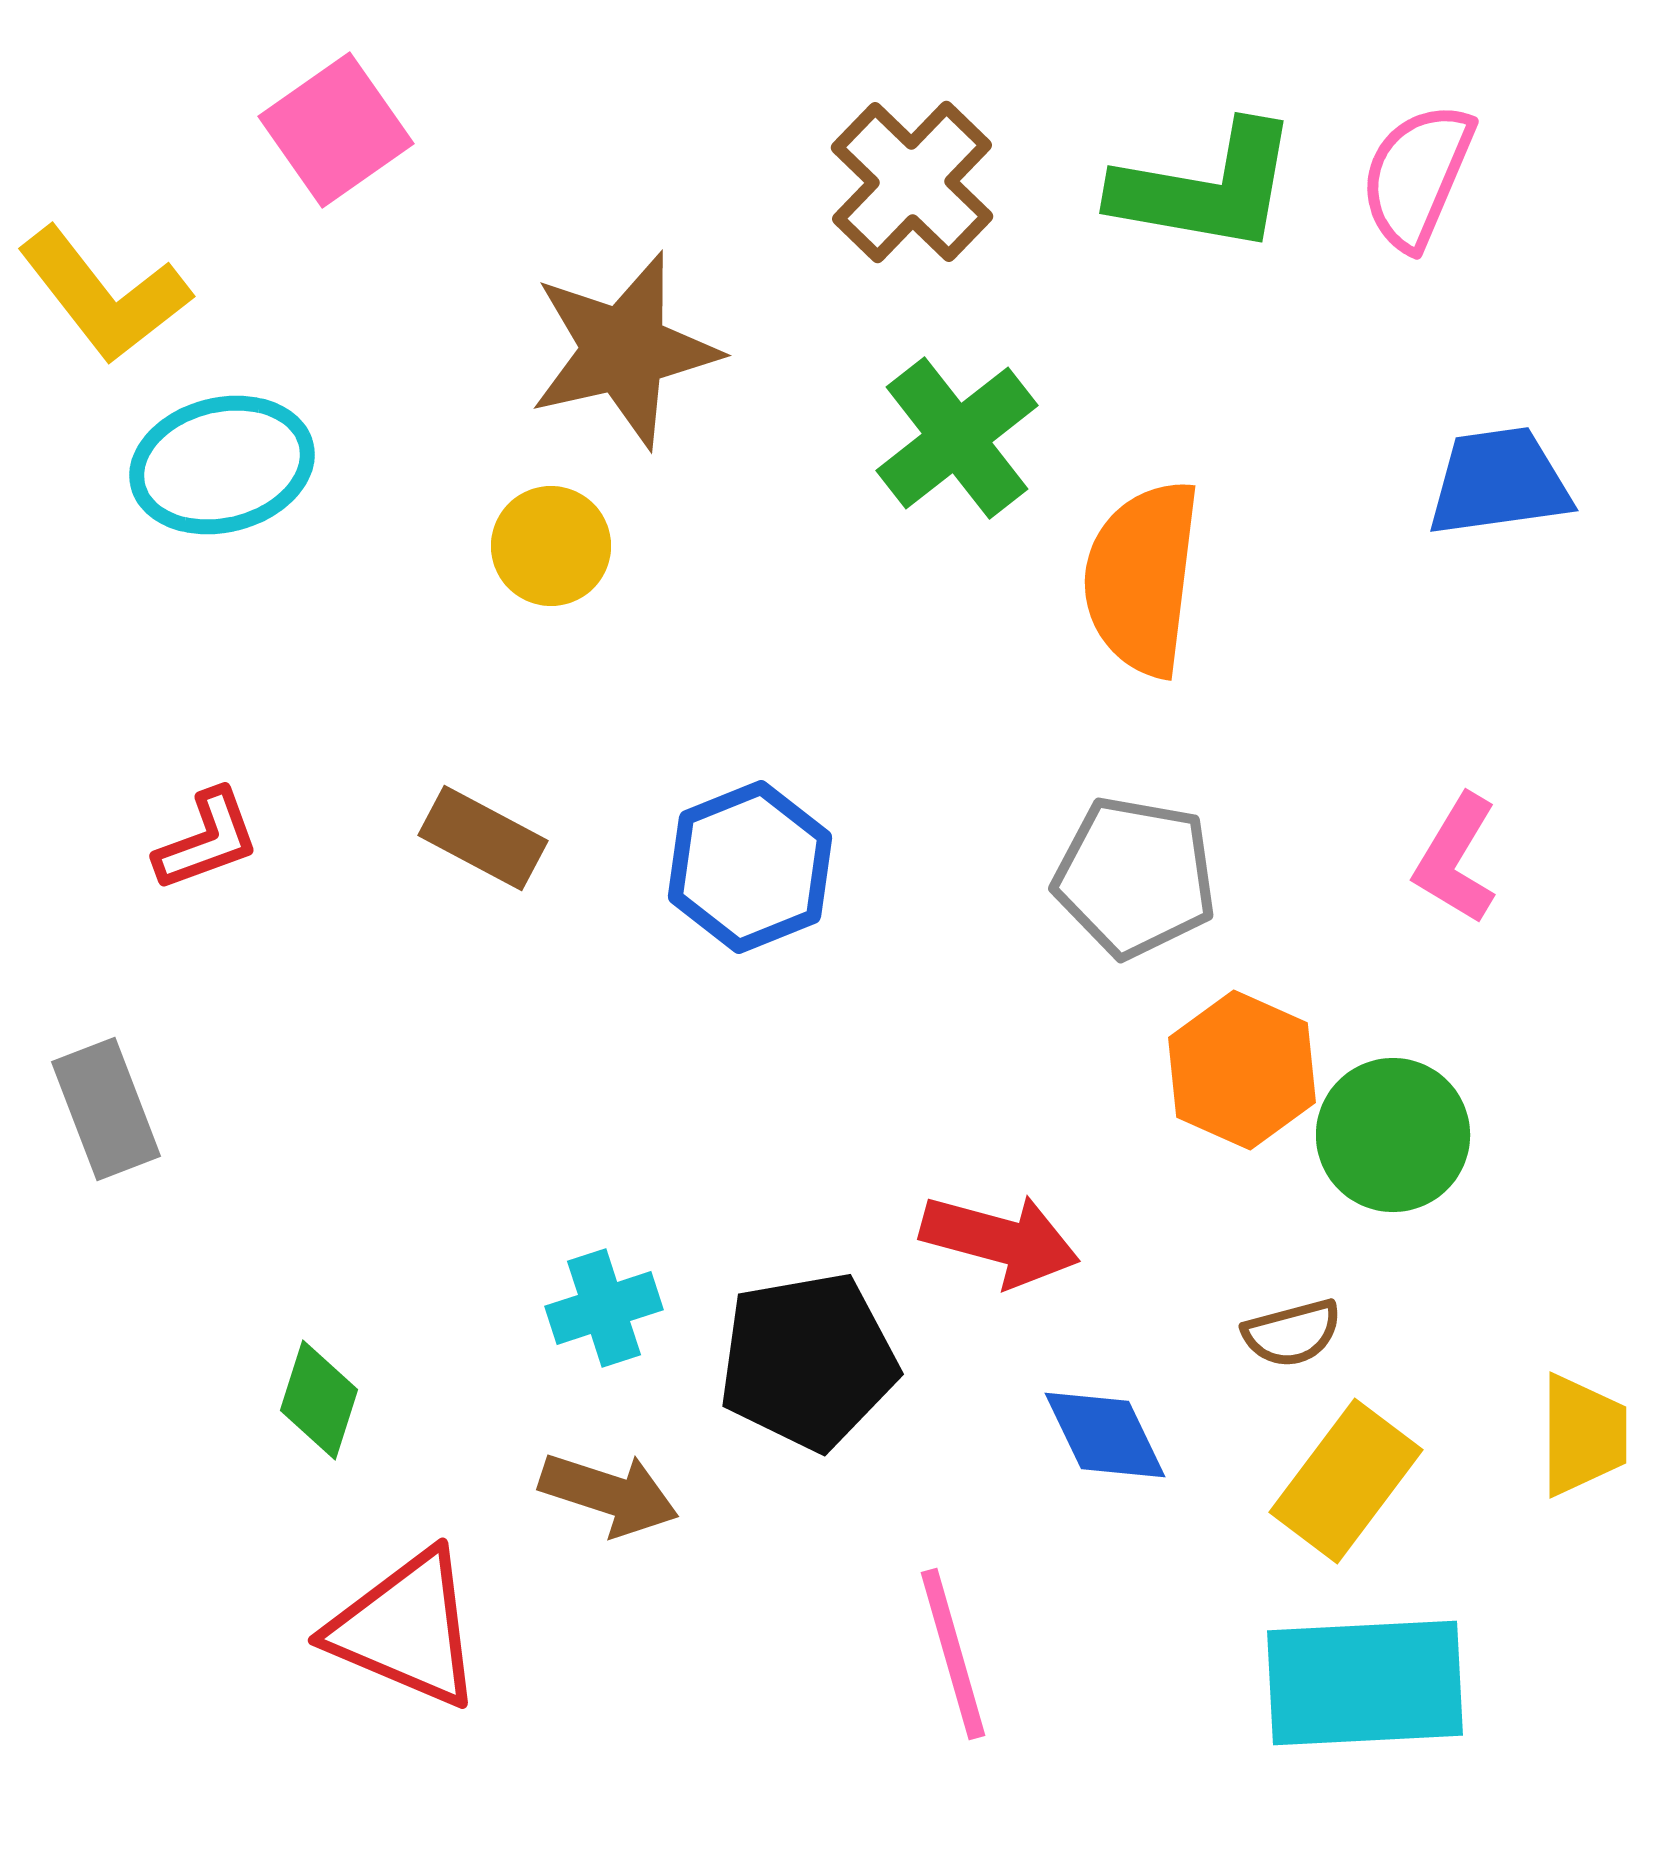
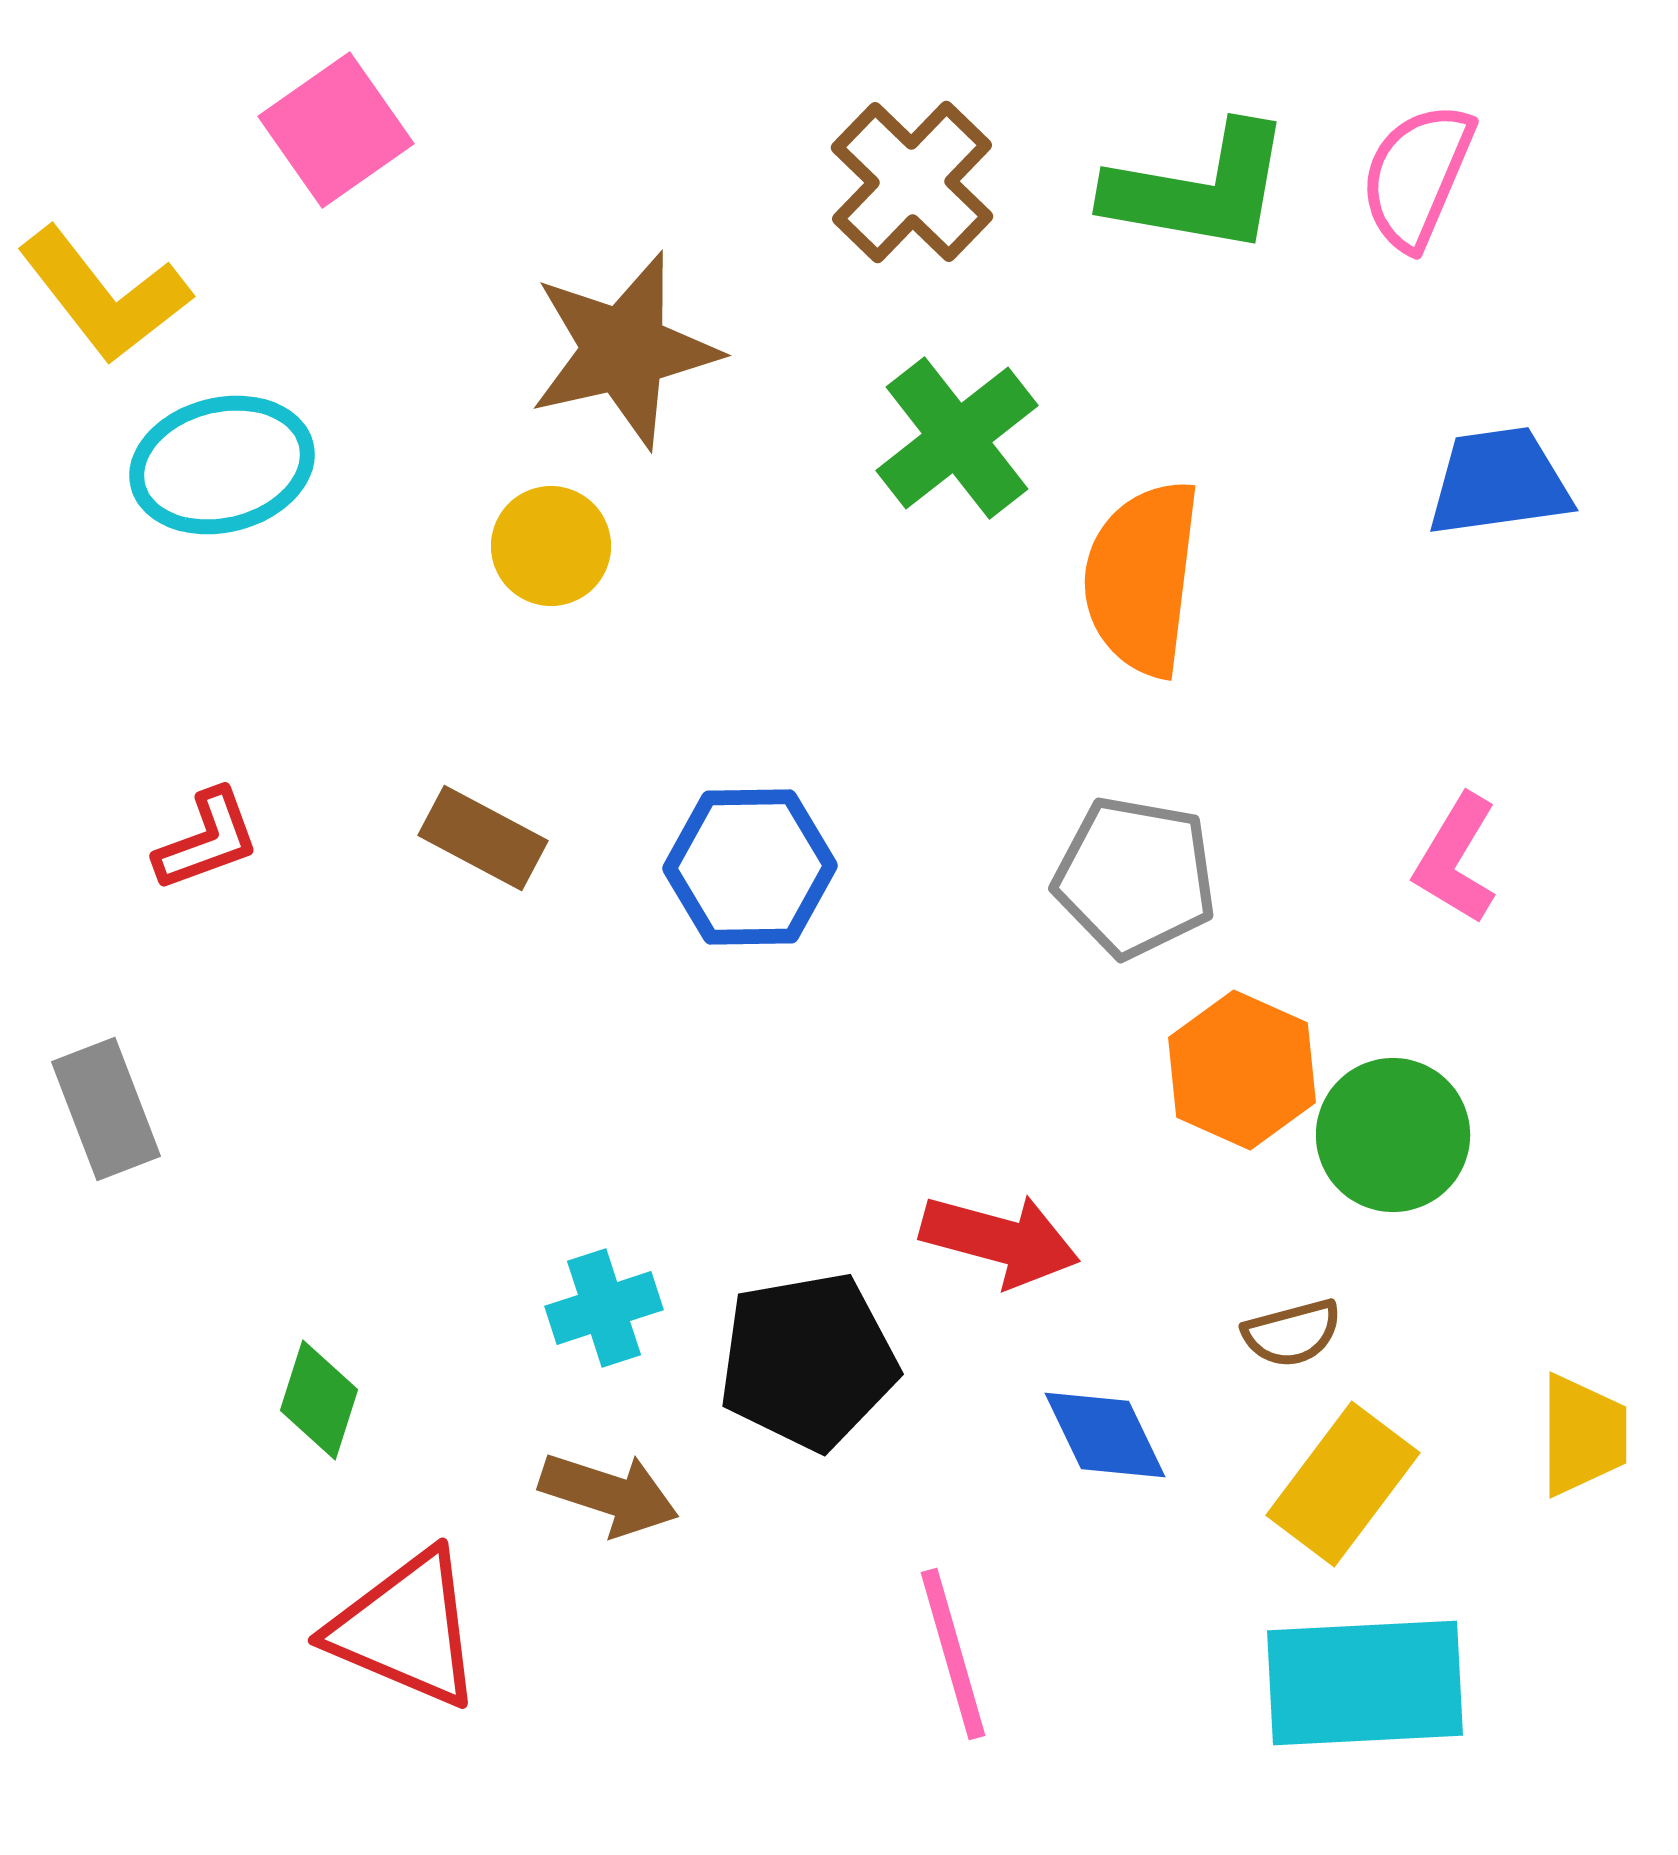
green L-shape: moved 7 px left, 1 px down
blue hexagon: rotated 21 degrees clockwise
yellow rectangle: moved 3 px left, 3 px down
